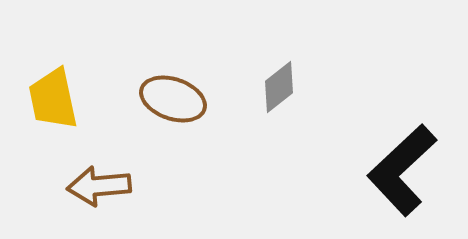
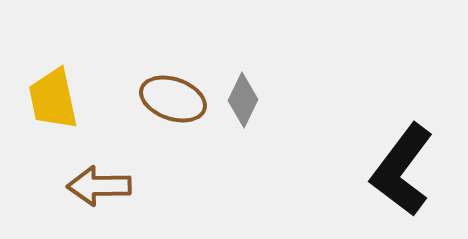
gray diamond: moved 36 px left, 13 px down; rotated 26 degrees counterclockwise
black L-shape: rotated 10 degrees counterclockwise
brown arrow: rotated 4 degrees clockwise
